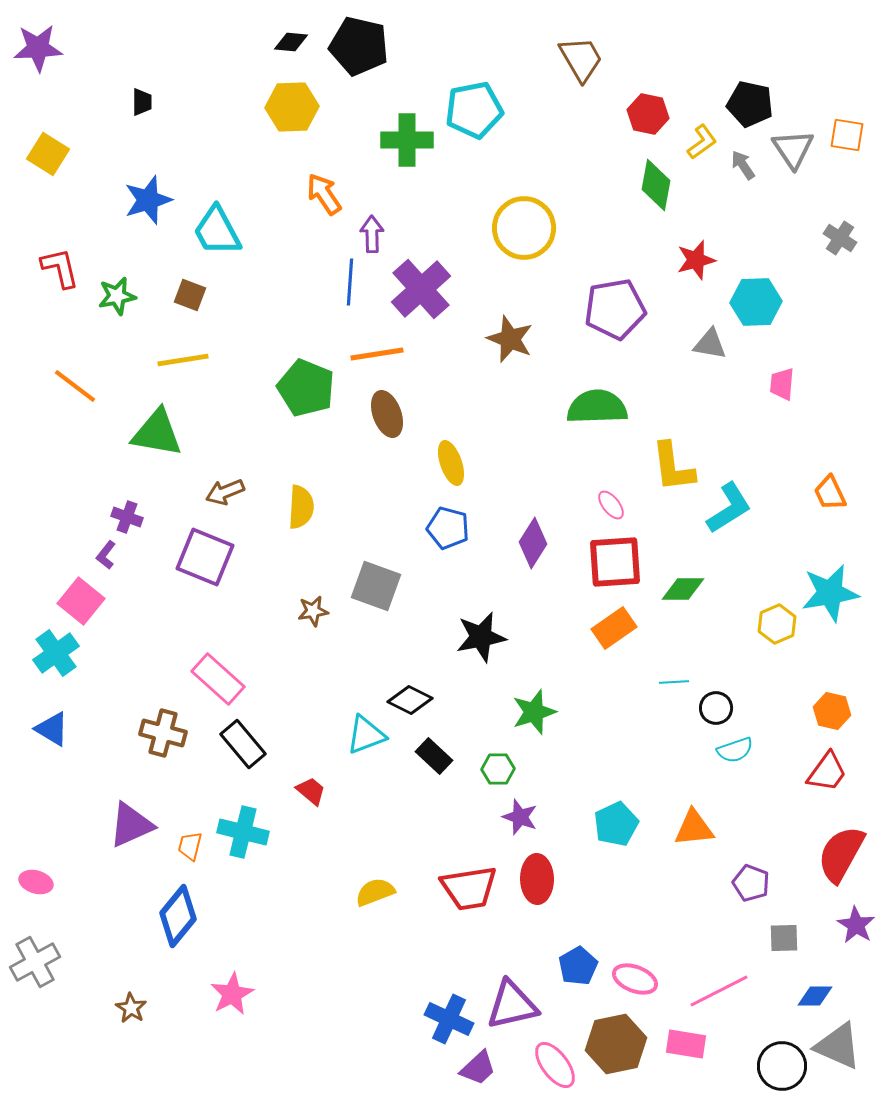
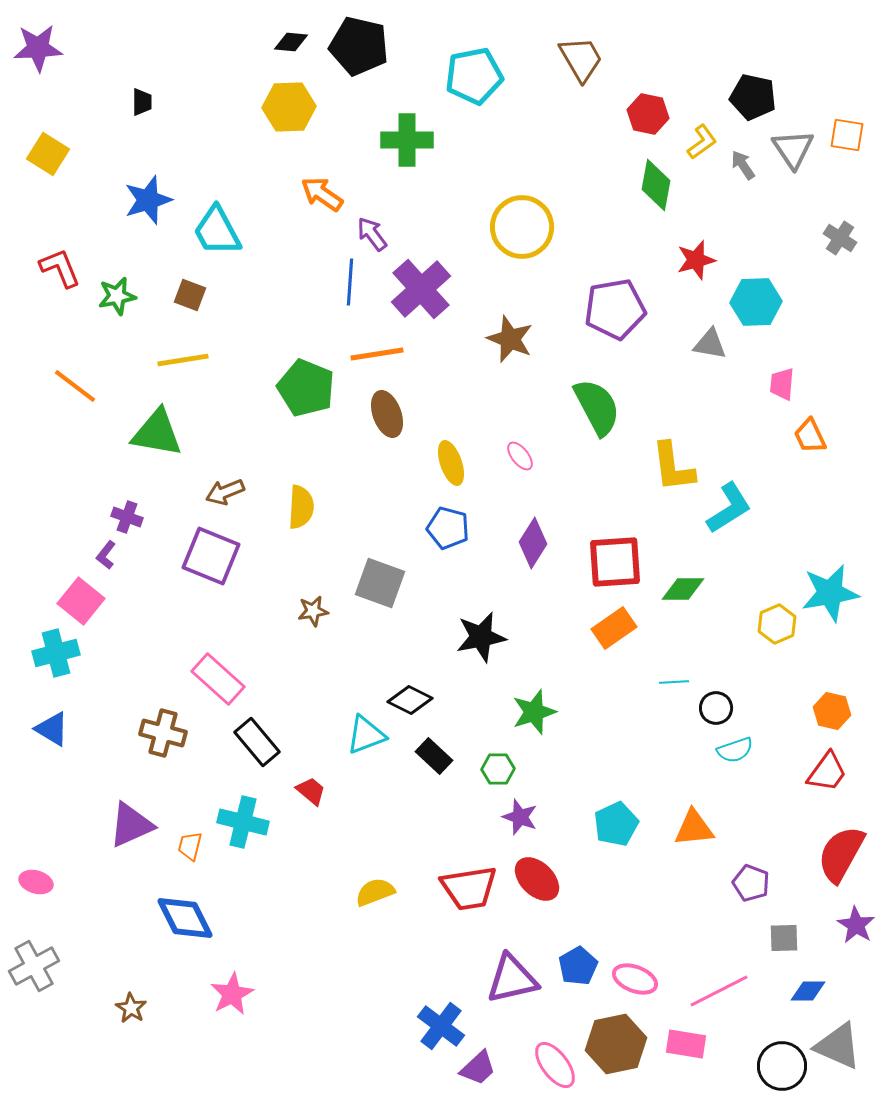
black pentagon at (750, 104): moved 3 px right, 7 px up
yellow hexagon at (292, 107): moved 3 px left
cyan pentagon at (474, 110): moved 34 px up
orange arrow at (324, 194): moved 2 px left; rotated 21 degrees counterclockwise
yellow circle at (524, 228): moved 2 px left, 1 px up
purple arrow at (372, 234): rotated 36 degrees counterclockwise
red L-shape at (60, 268): rotated 9 degrees counterclockwise
green semicircle at (597, 407): rotated 64 degrees clockwise
orange trapezoid at (830, 493): moved 20 px left, 57 px up
pink ellipse at (611, 505): moved 91 px left, 49 px up
purple square at (205, 557): moved 6 px right, 1 px up
gray square at (376, 586): moved 4 px right, 3 px up
cyan cross at (56, 653): rotated 21 degrees clockwise
black rectangle at (243, 744): moved 14 px right, 2 px up
cyan cross at (243, 832): moved 10 px up
red ellipse at (537, 879): rotated 45 degrees counterclockwise
blue diamond at (178, 916): moved 7 px right, 2 px down; rotated 66 degrees counterclockwise
gray cross at (35, 962): moved 1 px left, 4 px down
blue diamond at (815, 996): moved 7 px left, 5 px up
purple triangle at (512, 1005): moved 26 px up
blue cross at (449, 1019): moved 8 px left, 7 px down; rotated 12 degrees clockwise
